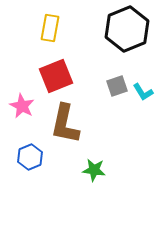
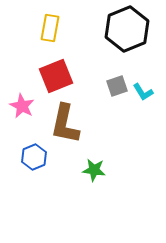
blue hexagon: moved 4 px right
